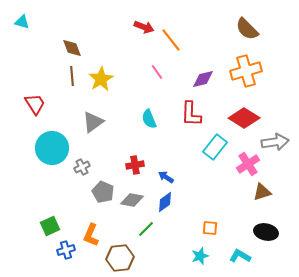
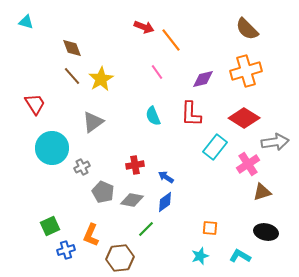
cyan triangle: moved 4 px right
brown line: rotated 36 degrees counterclockwise
cyan semicircle: moved 4 px right, 3 px up
